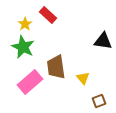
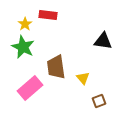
red rectangle: rotated 36 degrees counterclockwise
pink rectangle: moved 6 px down
